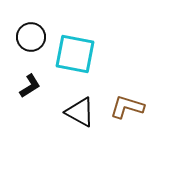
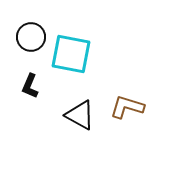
cyan square: moved 4 px left
black L-shape: rotated 145 degrees clockwise
black triangle: moved 3 px down
